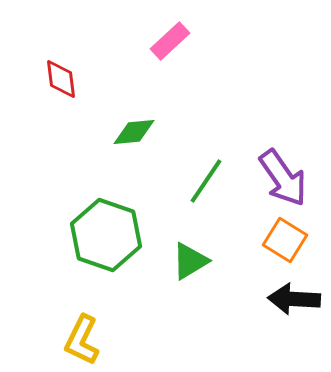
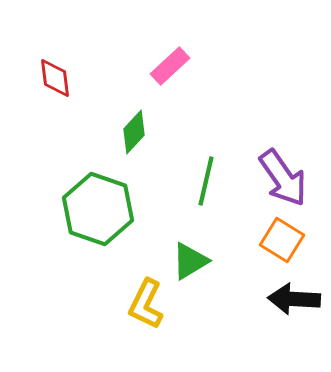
pink rectangle: moved 25 px down
red diamond: moved 6 px left, 1 px up
green diamond: rotated 42 degrees counterclockwise
green line: rotated 21 degrees counterclockwise
green hexagon: moved 8 px left, 26 px up
orange square: moved 3 px left
yellow L-shape: moved 64 px right, 36 px up
